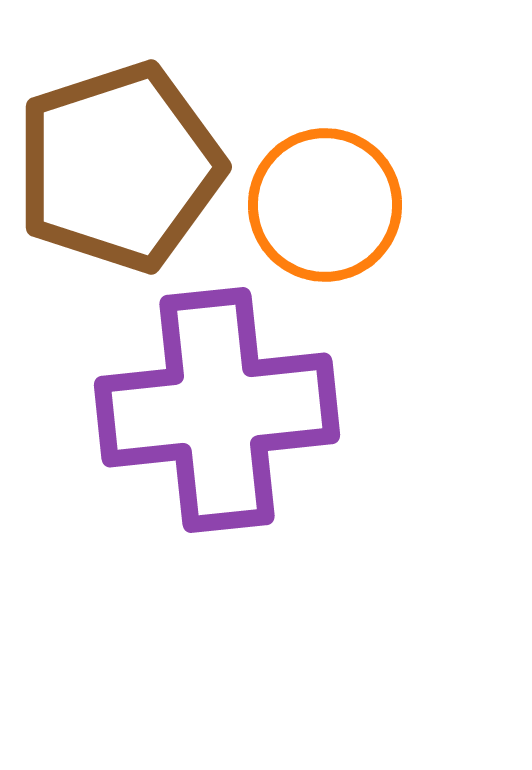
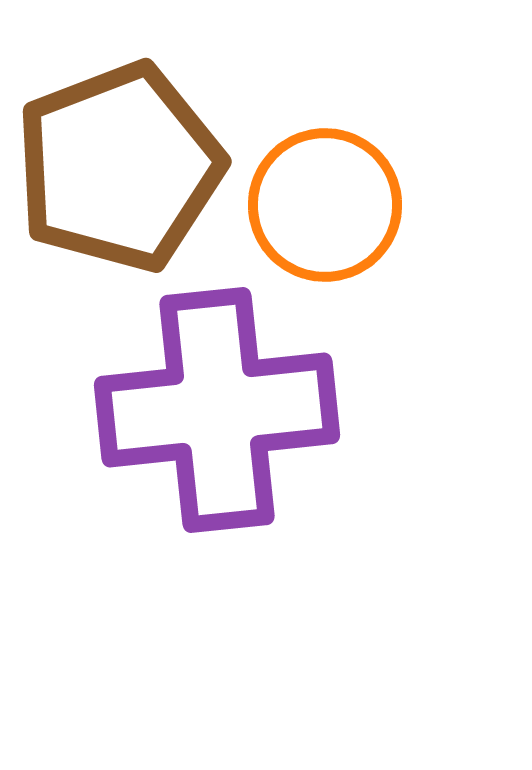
brown pentagon: rotated 3 degrees counterclockwise
